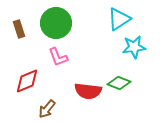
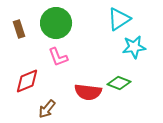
red semicircle: moved 1 px down
